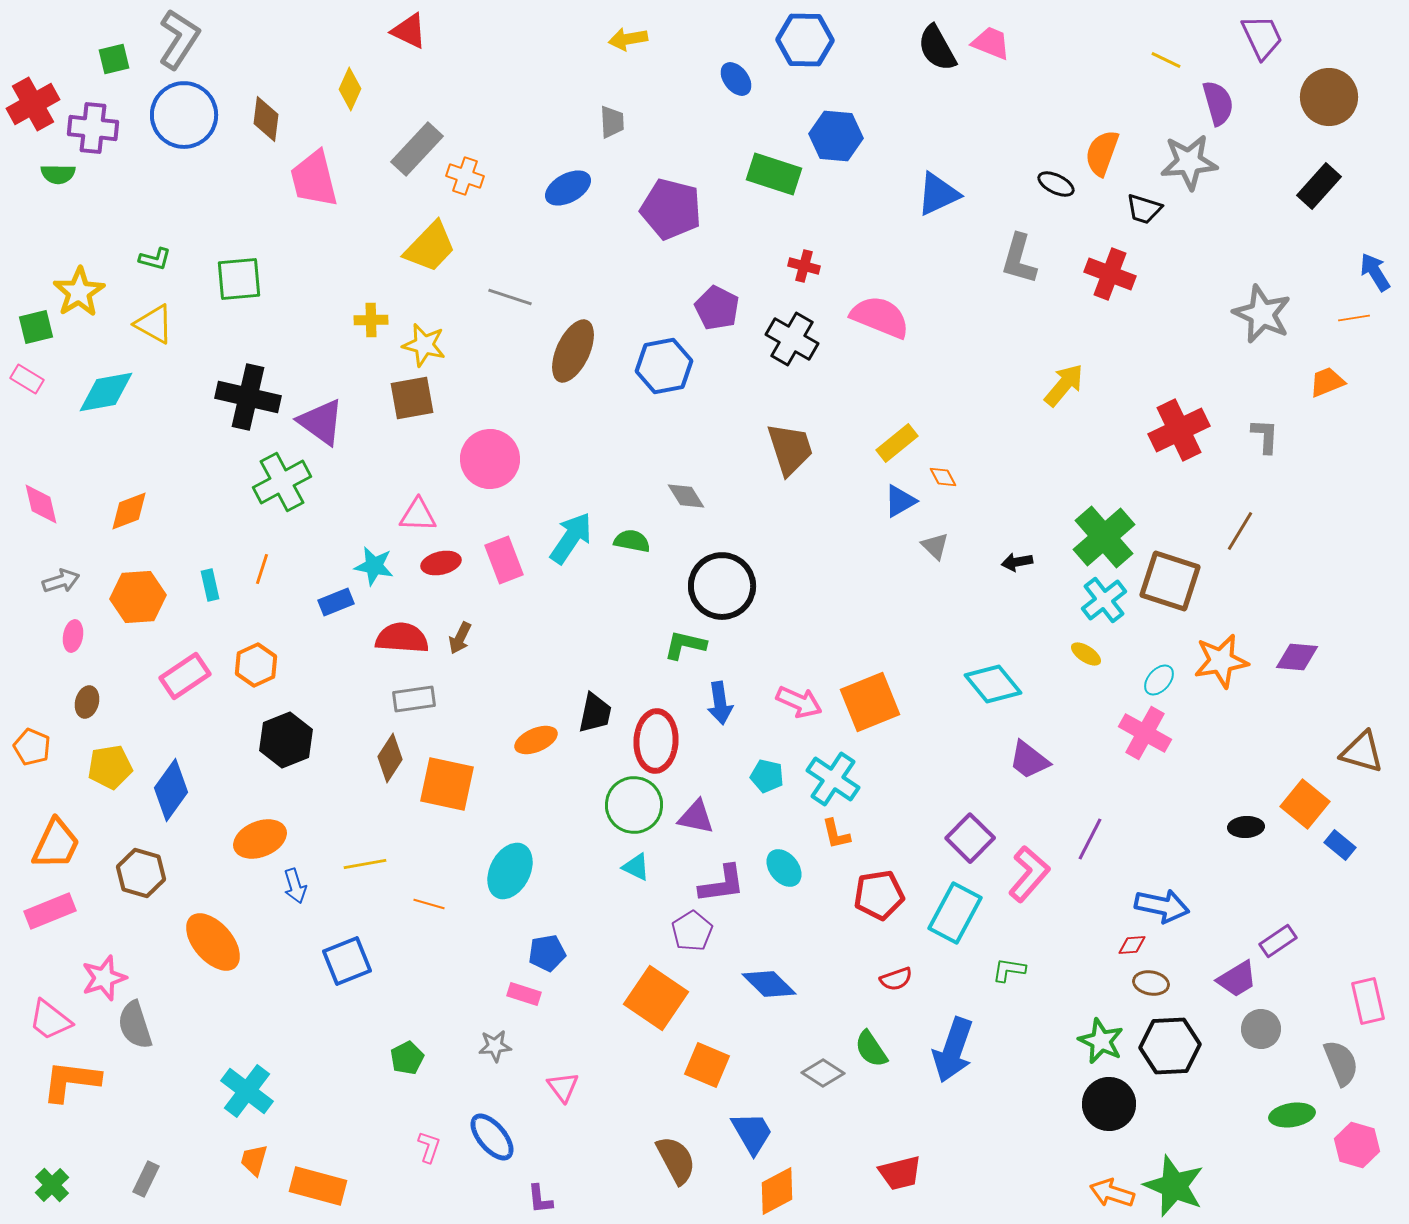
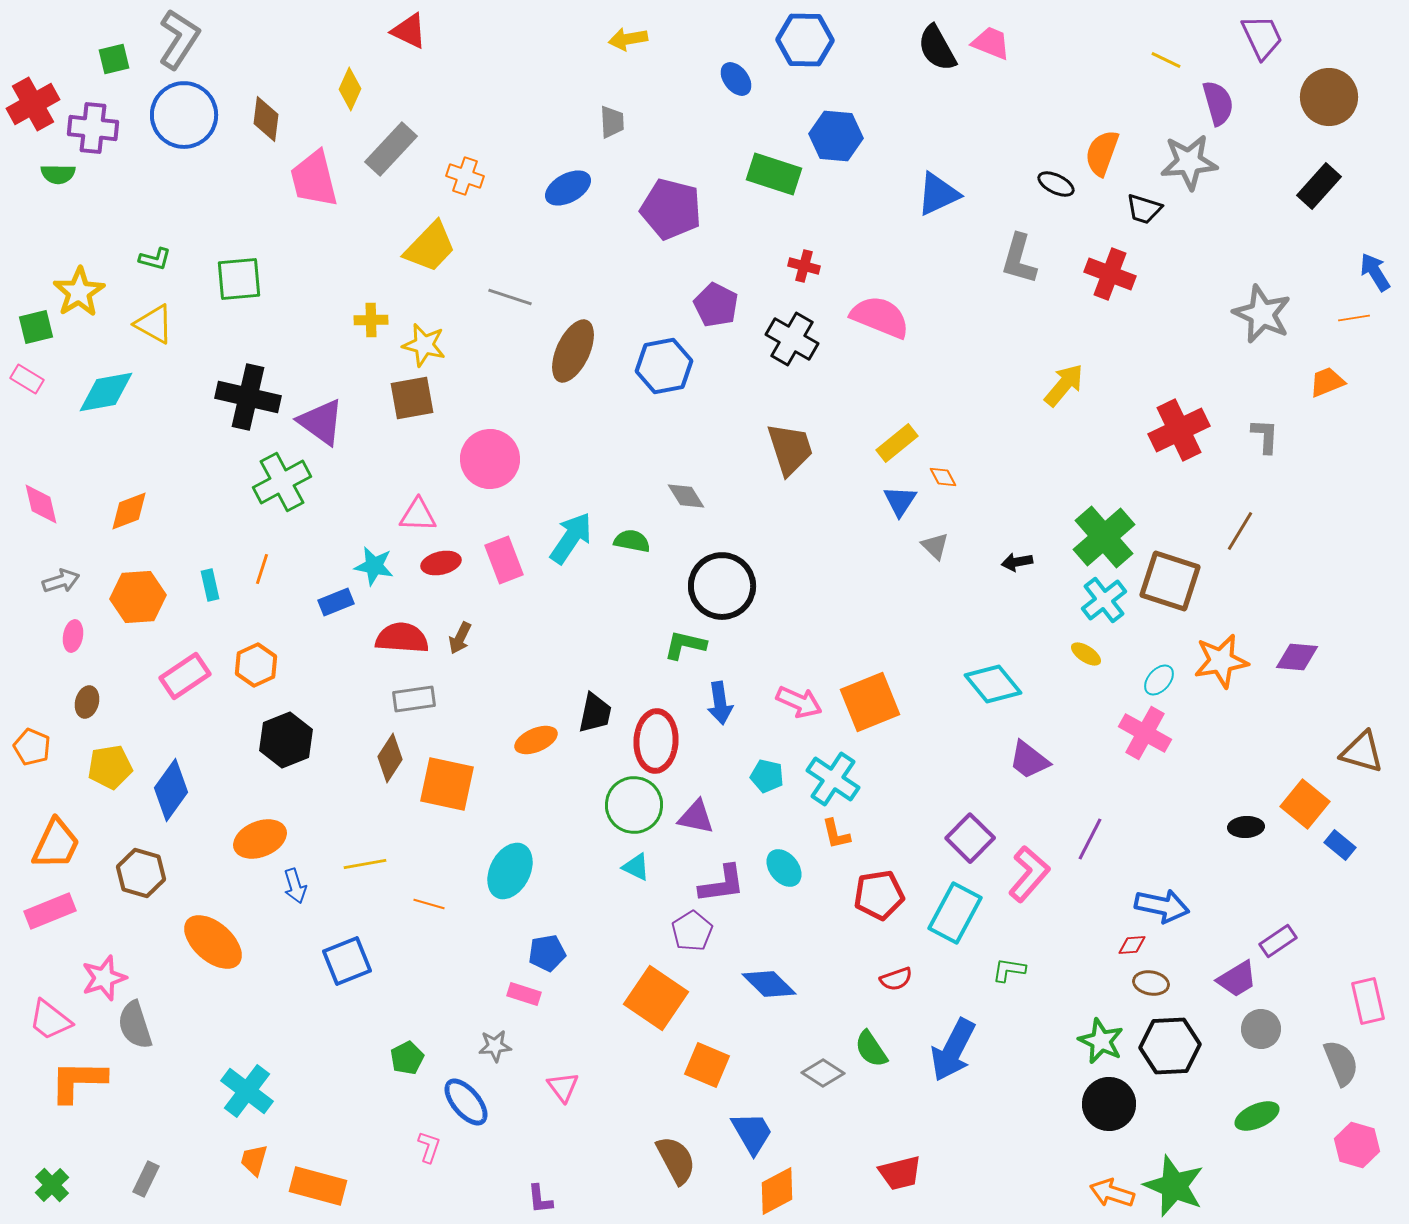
gray rectangle at (417, 149): moved 26 px left
purple pentagon at (717, 308): moved 1 px left, 3 px up
blue triangle at (900, 501): rotated 27 degrees counterclockwise
orange ellipse at (213, 942): rotated 8 degrees counterclockwise
blue arrow at (953, 1050): rotated 8 degrees clockwise
orange L-shape at (71, 1081): moved 7 px right; rotated 6 degrees counterclockwise
green ellipse at (1292, 1115): moved 35 px left, 1 px down; rotated 15 degrees counterclockwise
blue ellipse at (492, 1137): moved 26 px left, 35 px up
